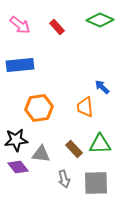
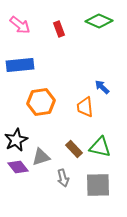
green diamond: moved 1 px left, 1 px down
red rectangle: moved 2 px right, 2 px down; rotated 21 degrees clockwise
orange hexagon: moved 2 px right, 6 px up
black star: rotated 20 degrees counterclockwise
green triangle: moved 3 px down; rotated 15 degrees clockwise
gray triangle: moved 3 px down; rotated 24 degrees counterclockwise
gray arrow: moved 1 px left, 1 px up
gray square: moved 2 px right, 2 px down
